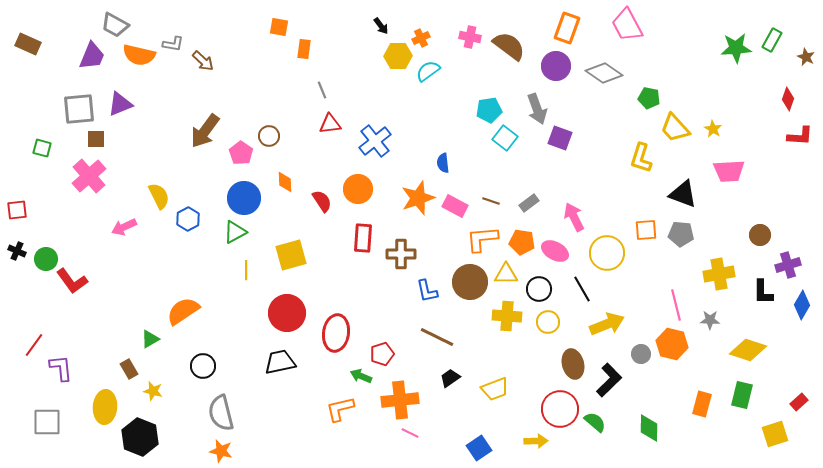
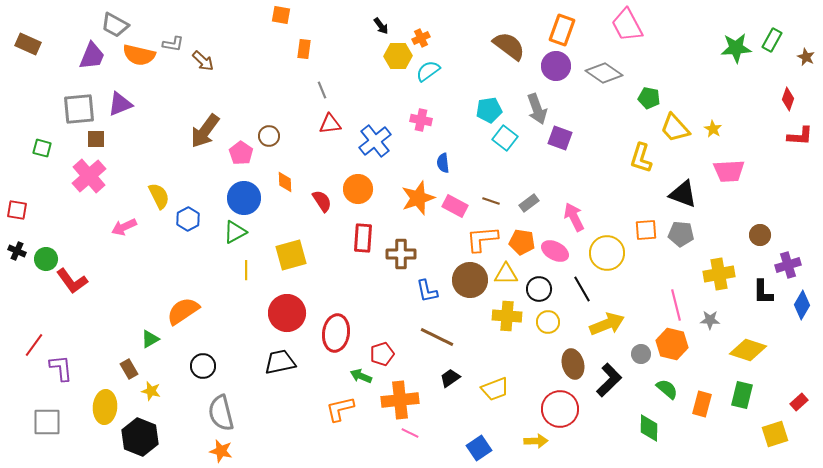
orange square at (279, 27): moved 2 px right, 12 px up
orange rectangle at (567, 28): moved 5 px left, 2 px down
pink cross at (470, 37): moved 49 px left, 83 px down
red square at (17, 210): rotated 15 degrees clockwise
brown circle at (470, 282): moved 2 px up
yellow star at (153, 391): moved 2 px left
green semicircle at (595, 422): moved 72 px right, 33 px up
